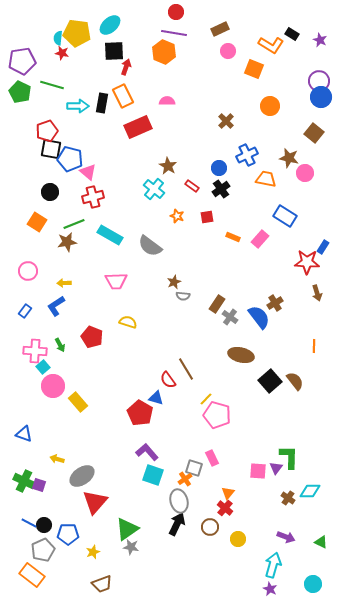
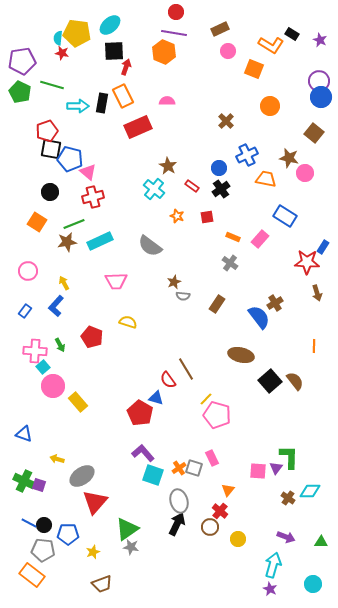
cyan rectangle at (110, 235): moved 10 px left, 6 px down; rotated 55 degrees counterclockwise
yellow arrow at (64, 283): rotated 64 degrees clockwise
blue L-shape at (56, 306): rotated 15 degrees counterclockwise
gray cross at (230, 317): moved 54 px up
purple L-shape at (147, 452): moved 4 px left, 1 px down
orange cross at (185, 479): moved 6 px left, 11 px up
orange triangle at (228, 493): moved 3 px up
red cross at (225, 508): moved 5 px left, 3 px down
green triangle at (321, 542): rotated 24 degrees counterclockwise
gray pentagon at (43, 550): rotated 30 degrees clockwise
